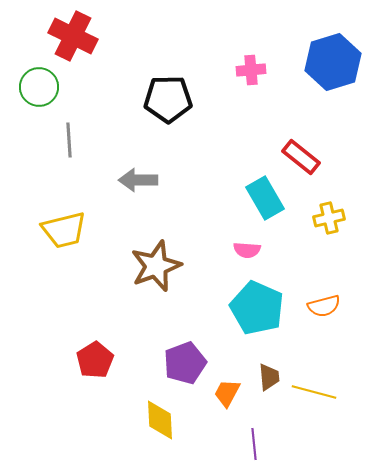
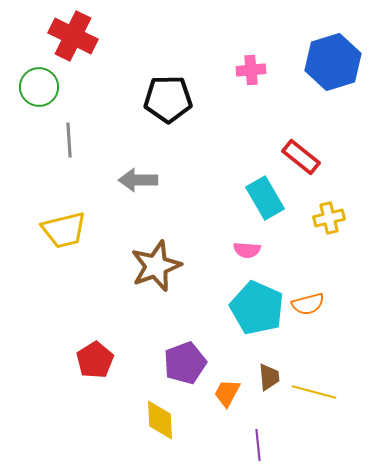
orange semicircle: moved 16 px left, 2 px up
purple line: moved 4 px right, 1 px down
